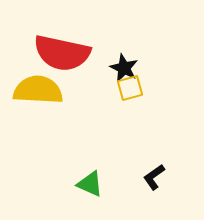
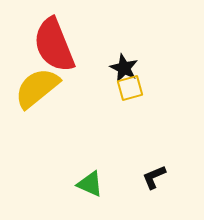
red semicircle: moved 8 px left, 8 px up; rotated 56 degrees clockwise
yellow semicircle: moved 1 px left, 2 px up; rotated 42 degrees counterclockwise
black L-shape: rotated 12 degrees clockwise
